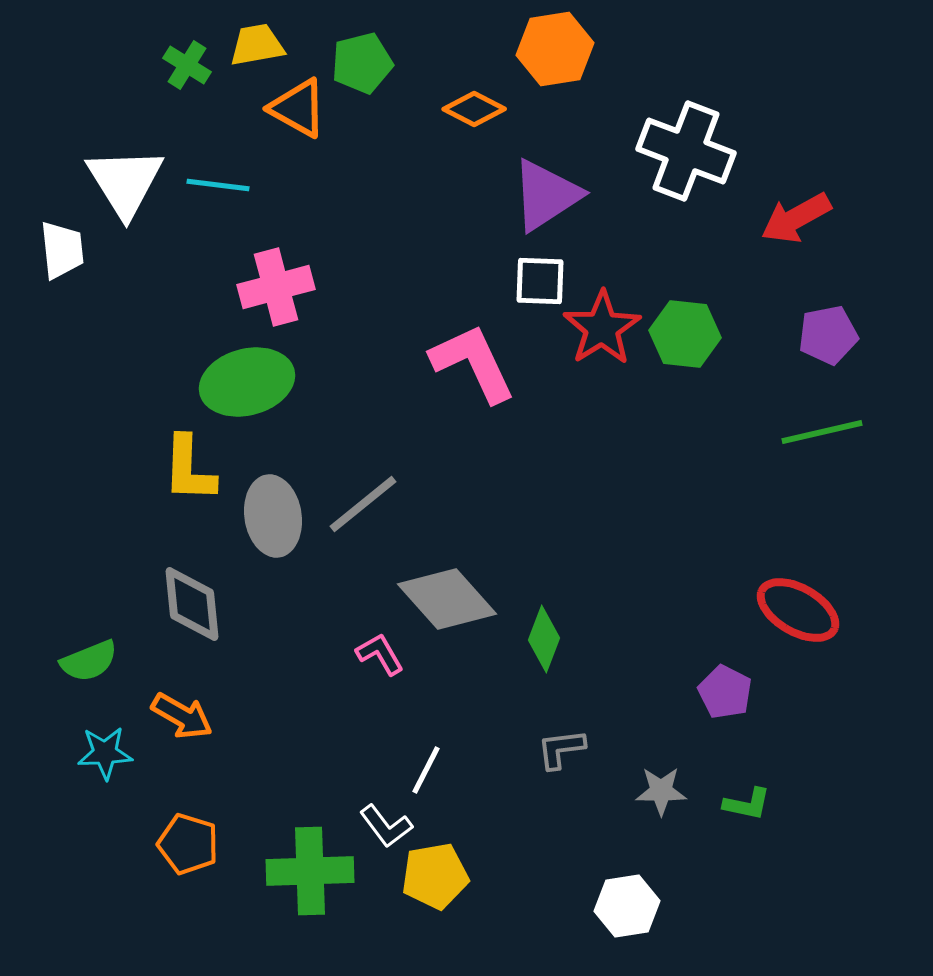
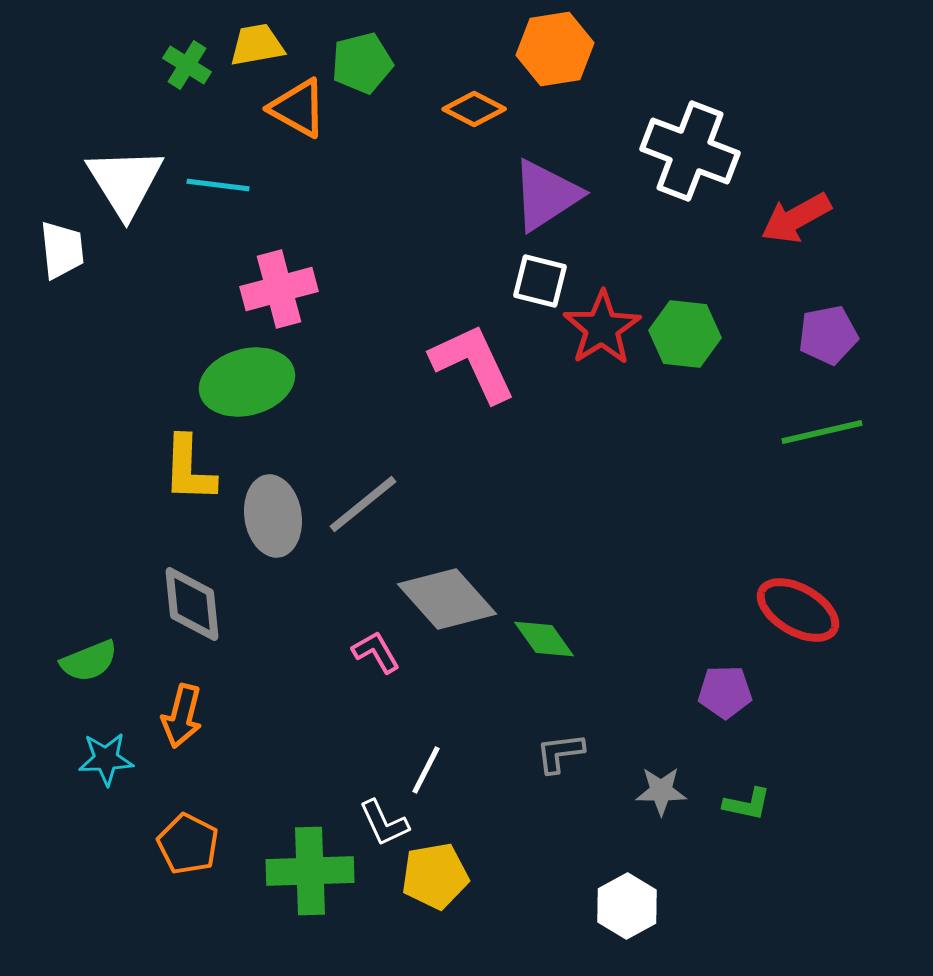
white cross at (686, 151): moved 4 px right
white square at (540, 281): rotated 12 degrees clockwise
pink cross at (276, 287): moved 3 px right, 2 px down
green diamond at (544, 639): rotated 56 degrees counterclockwise
pink L-shape at (380, 654): moved 4 px left, 2 px up
purple pentagon at (725, 692): rotated 28 degrees counterclockwise
orange arrow at (182, 716): rotated 74 degrees clockwise
gray L-shape at (561, 749): moved 1 px left, 4 px down
cyan star at (105, 753): moved 1 px right, 6 px down
white L-shape at (386, 826): moved 2 px left, 3 px up; rotated 12 degrees clockwise
orange pentagon at (188, 844): rotated 10 degrees clockwise
white hexagon at (627, 906): rotated 20 degrees counterclockwise
